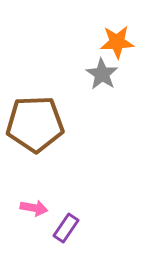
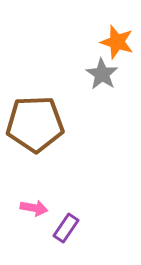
orange star: rotated 20 degrees clockwise
